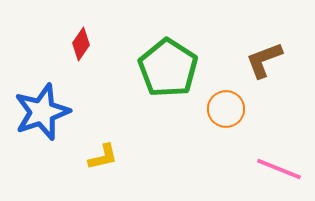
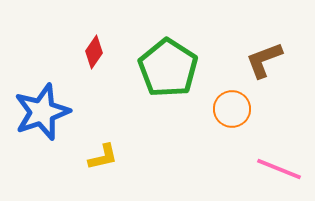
red diamond: moved 13 px right, 8 px down
orange circle: moved 6 px right
